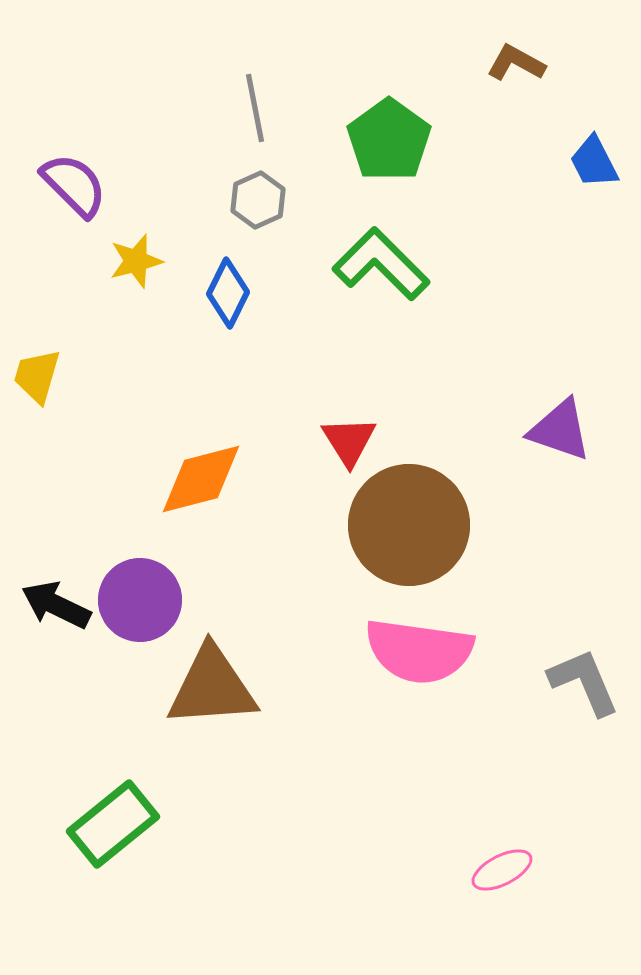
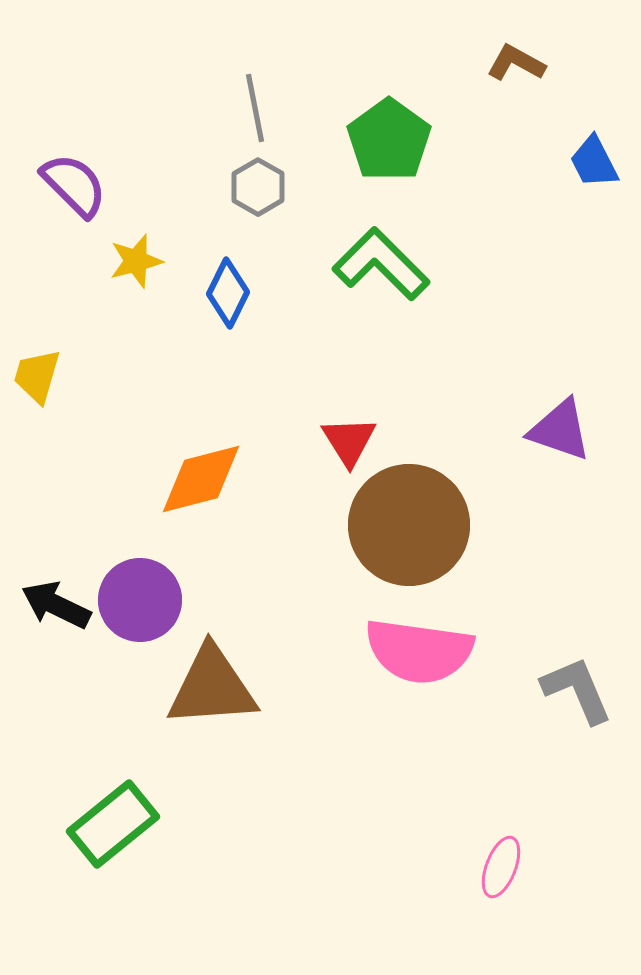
gray hexagon: moved 13 px up; rotated 6 degrees counterclockwise
gray L-shape: moved 7 px left, 8 px down
pink ellipse: moved 1 px left, 3 px up; rotated 42 degrees counterclockwise
